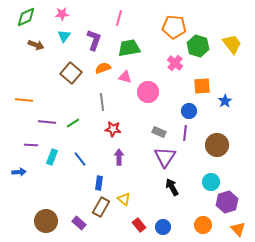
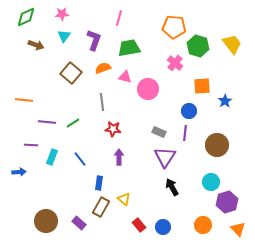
pink circle at (148, 92): moved 3 px up
